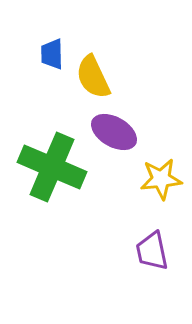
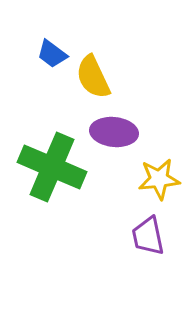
blue trapezoid: rotated 52 degrees counterclockwise
purple ellipse: rotated 24 degrees counterclockwise
yellow star: moved 2 px left
purple trapezoid: moved 4 px left, 15 px up
